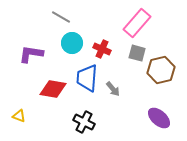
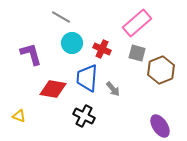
pink rectangle: rotated 8 degrees clockwise
purple L-shape: rotated 65 degrees clockwise
brown hexagon: rotated 8 degrees counterclockwise
purple ellipse: moved 1 px right, 8 px down; rotated 15 degrees clockwise
black cross: moved 6 px up
